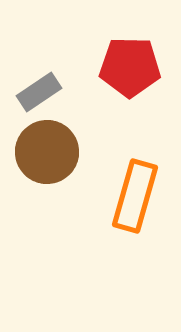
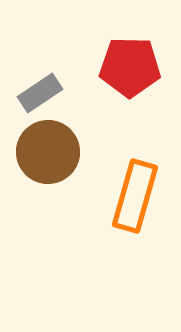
gray rectangle: moved 1 px right, 1 px down
brown circle: moved 1 px right
